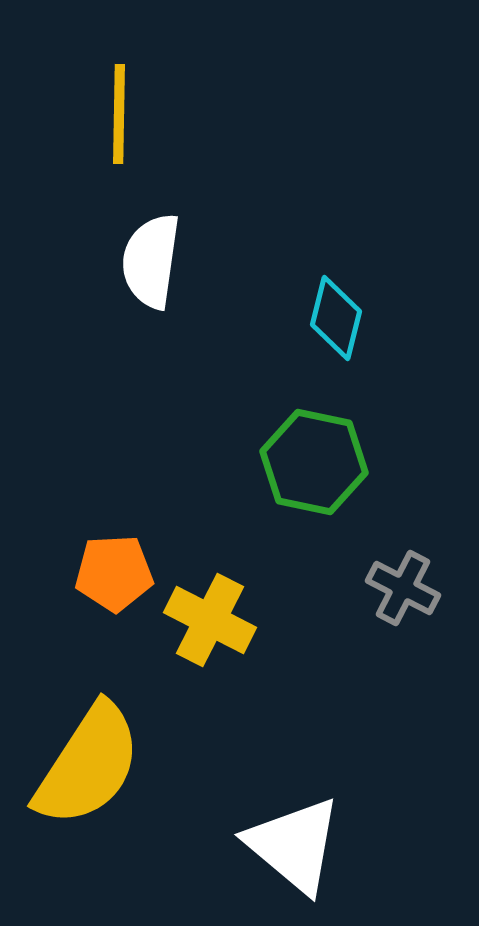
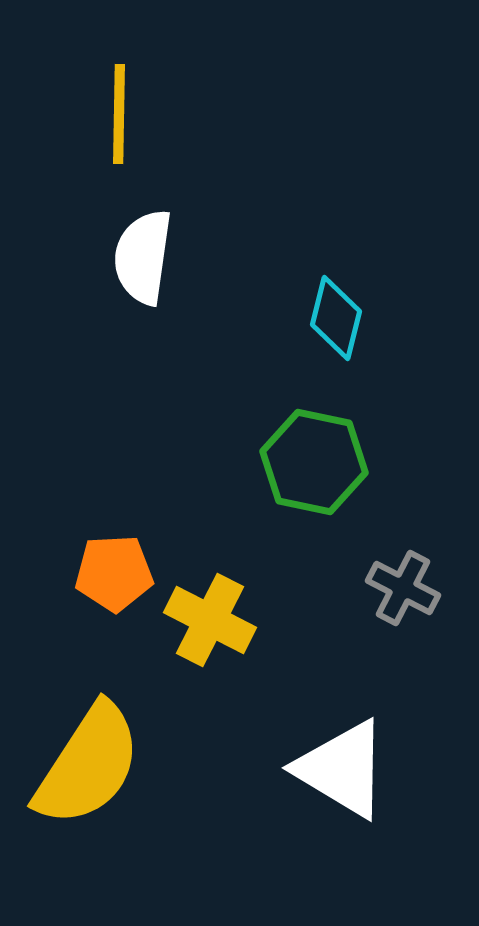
white semicircle: moved 8 px left, 4 px up
white triangle: moved 48 px right, 76 px up; rotated 9 degrees counterclockwise
